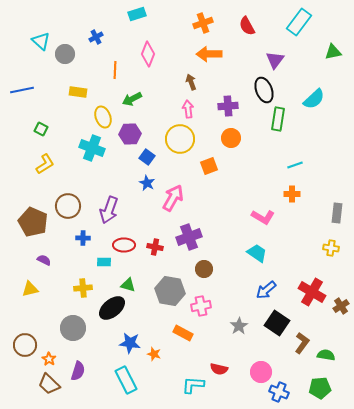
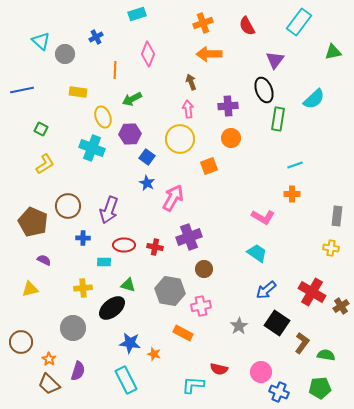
gray rectangle at (337, 213): moved 3 px down
brown circle at (25, 345): moved 4 px left, 3 px up
